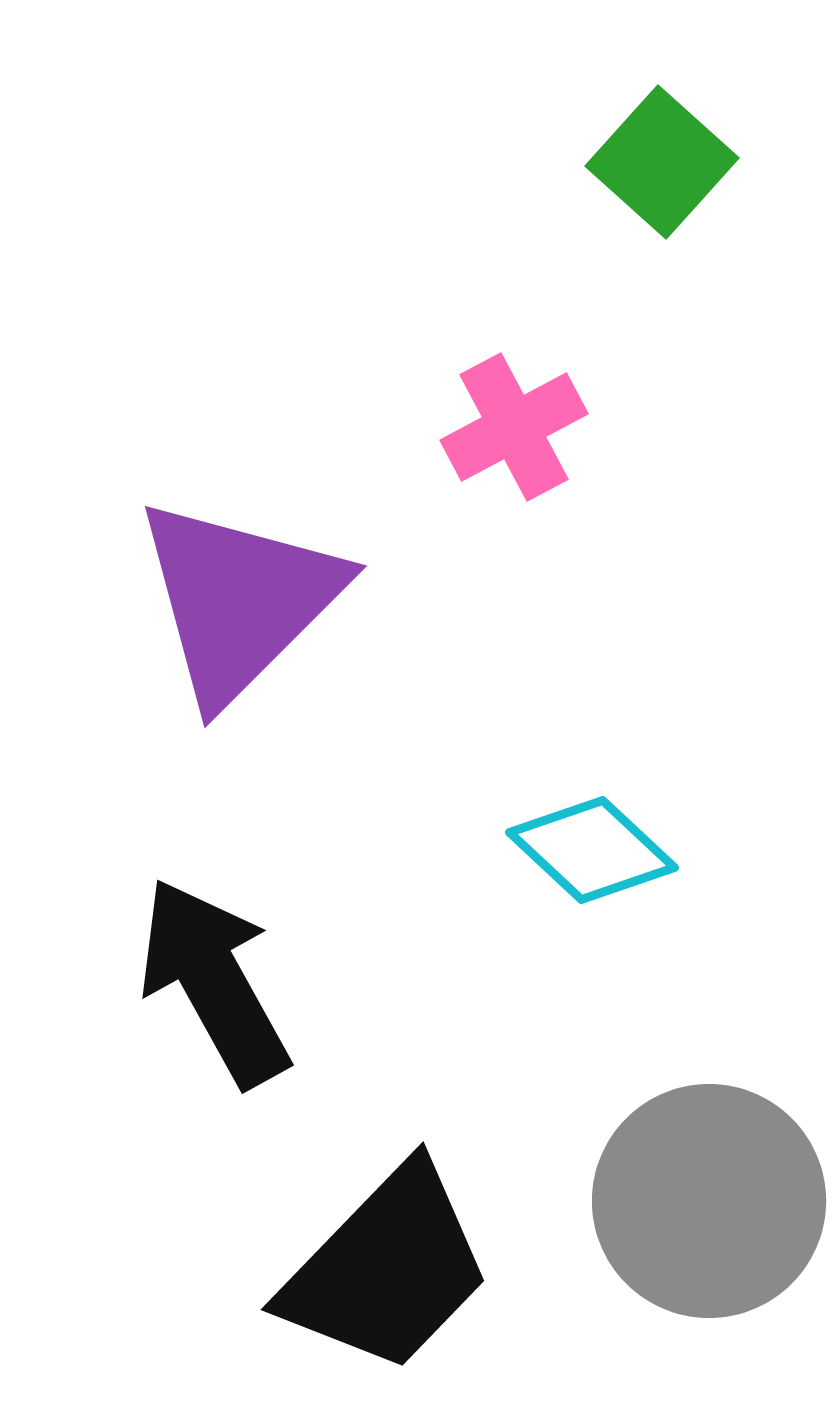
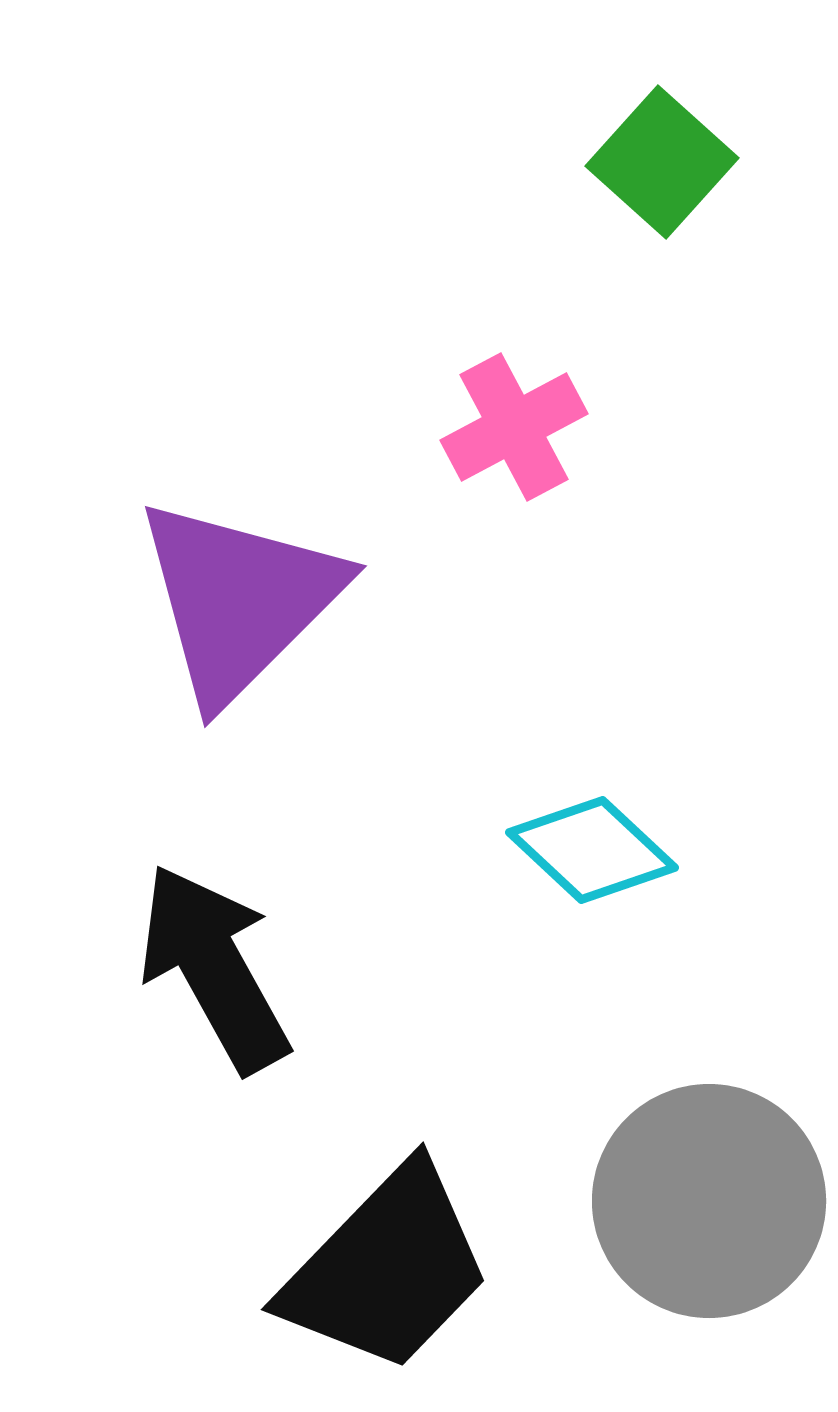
black arrow: moved 14 px up
